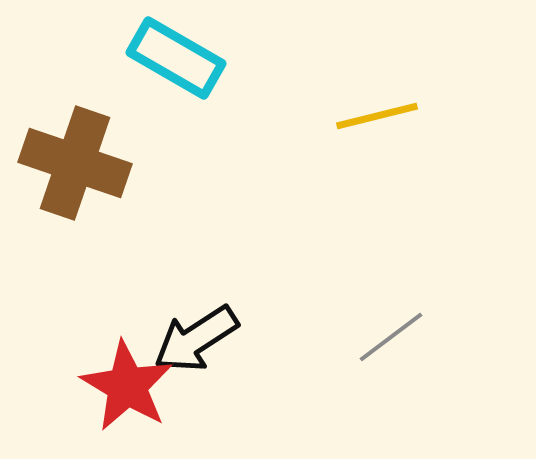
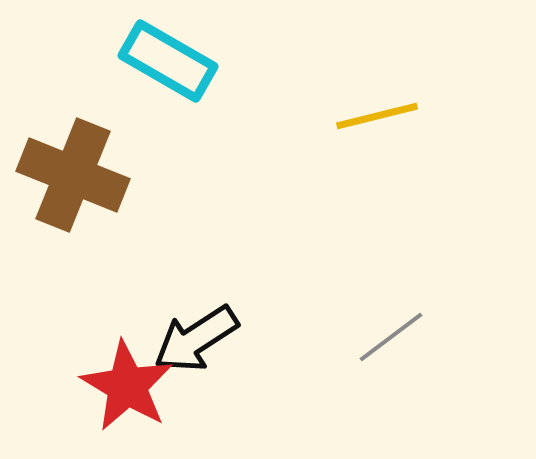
cyan rectangle: moved 8 px left, 3 px down
brown cross: moved 2 px left, 12 px down; rotated 3 degrees clockwise
